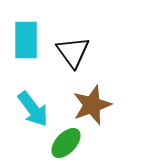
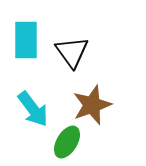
black triangle: moved 1 px left
green ellipse: moved 1 px right, 1 px up; rotated 12 degrees counterclockwise
